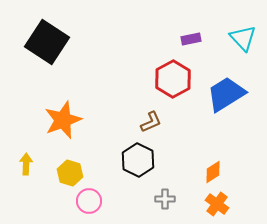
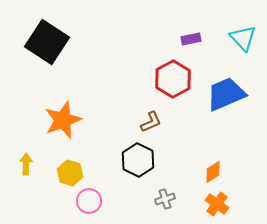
blue trapezoid: rotated 9 degrees clockwise
gray cross: rotated 18 degrees counterclockwise
